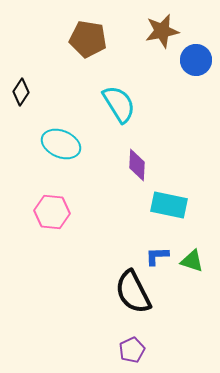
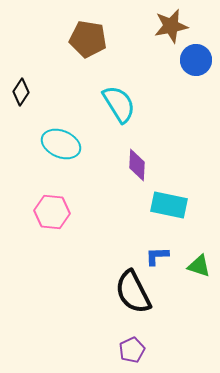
brown star: moved 9 px right, 5 px up
green triangle: moved 7 px right, 5 px down
